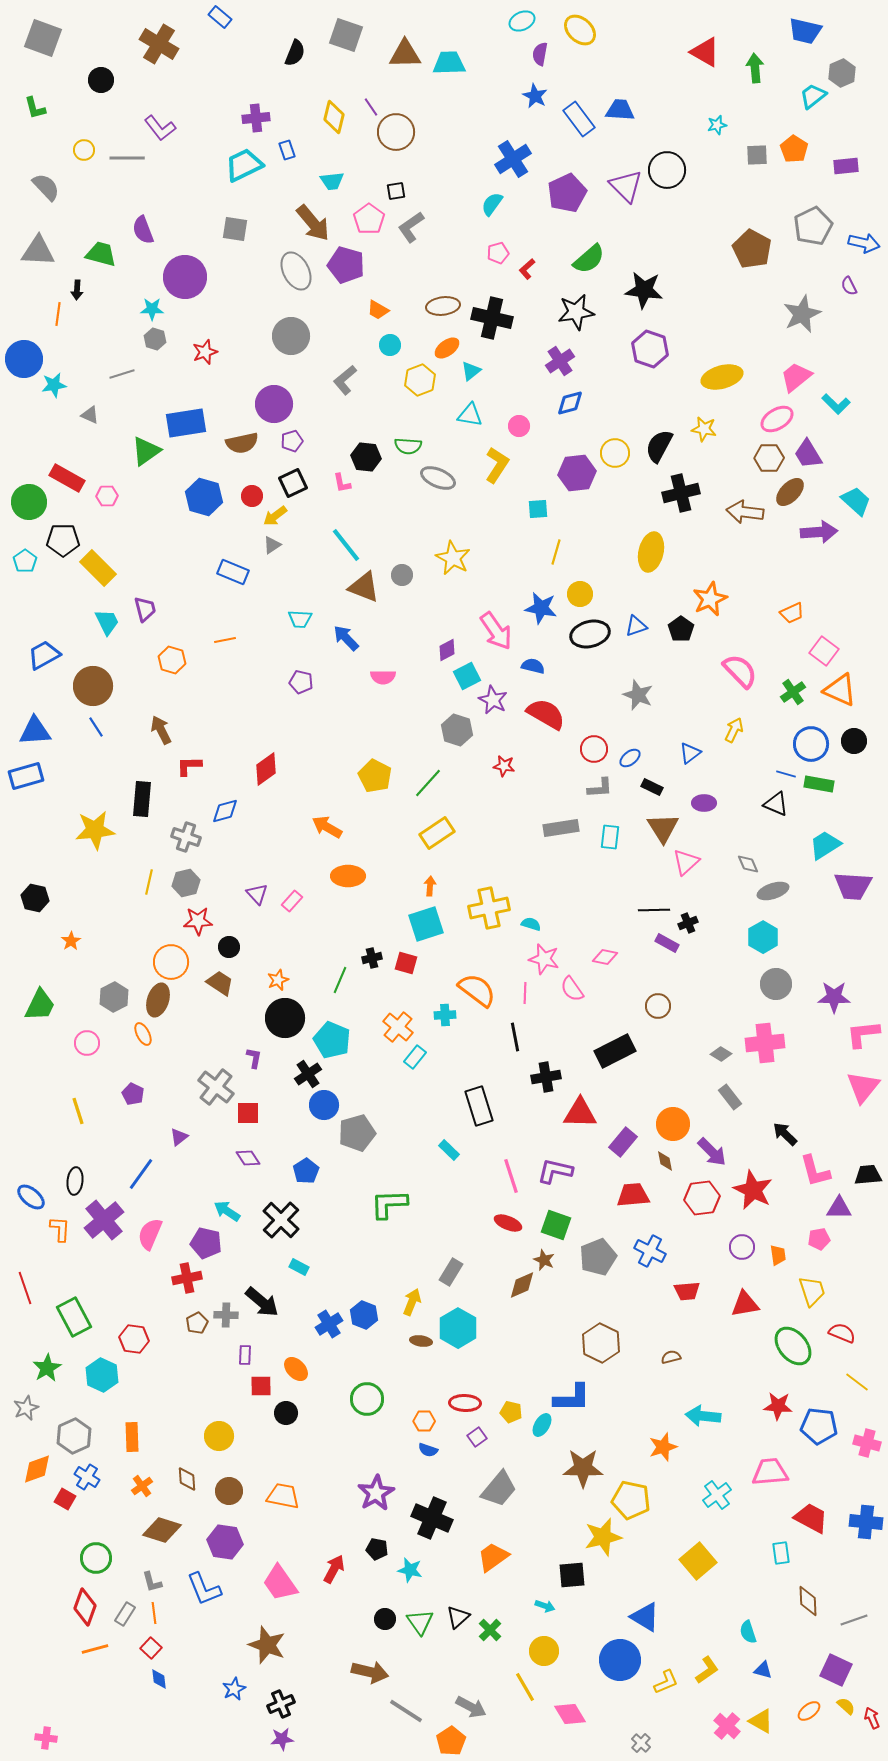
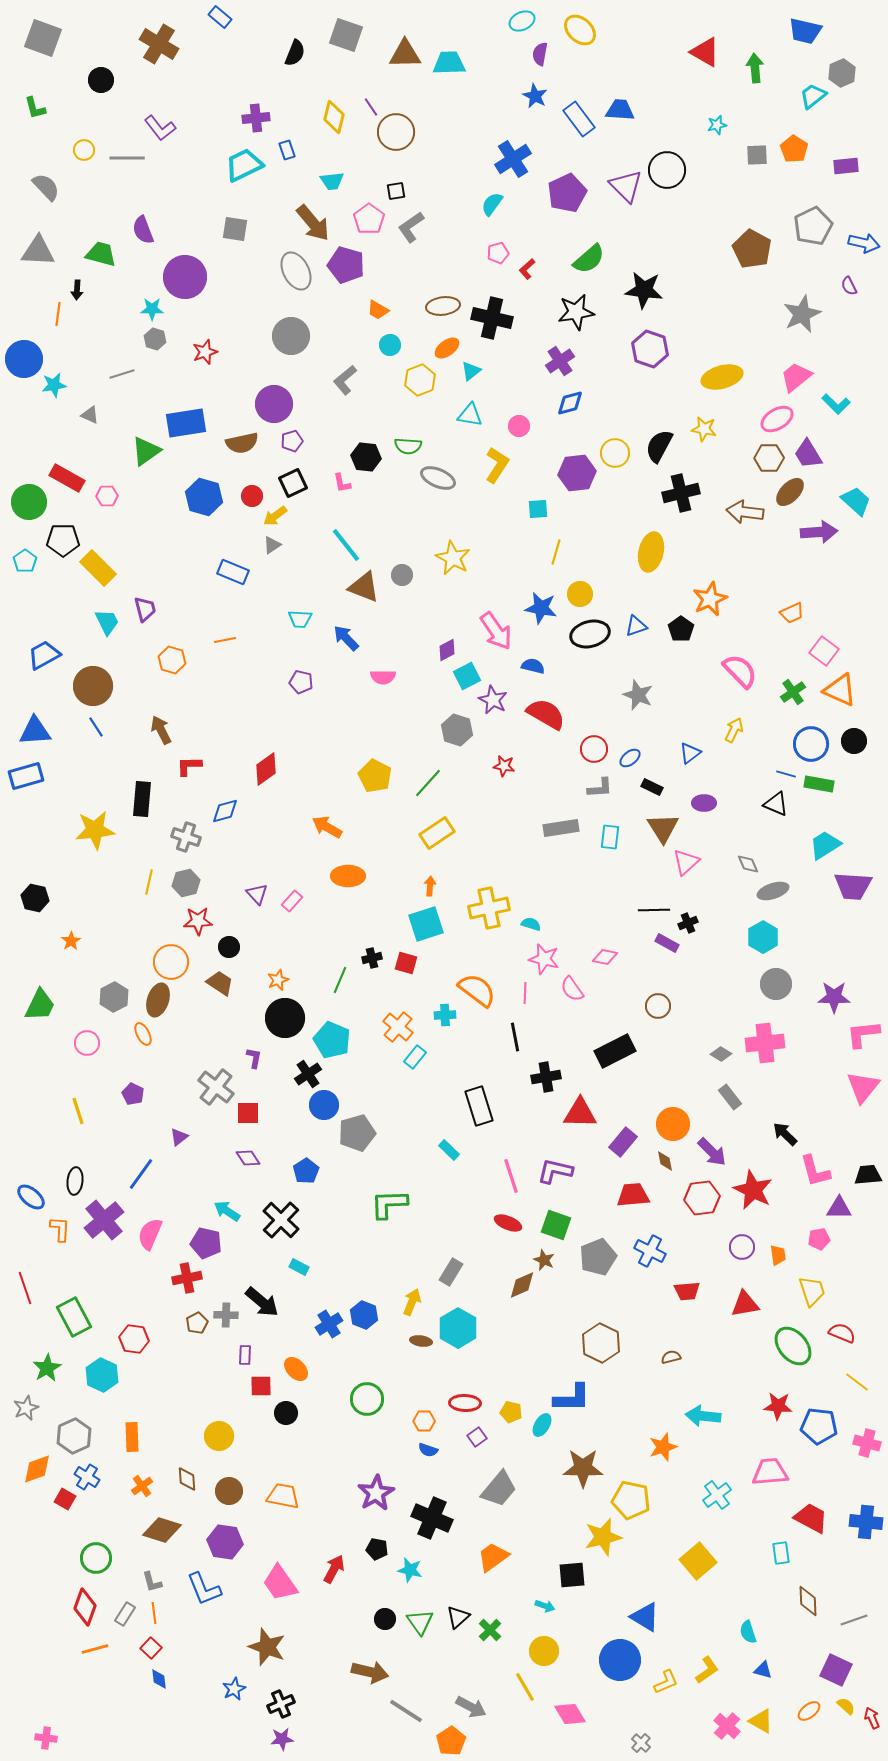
brown star at (267, 1645): moved 2 px down
